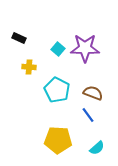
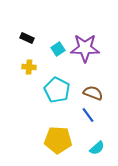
black rectangle: moved 8 px right
cyan square: rotated 16 degrees clockwise
